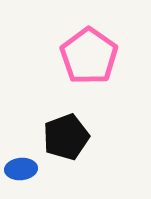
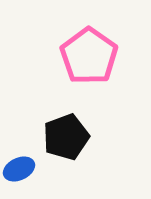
blue ellipse: moved 2 px left; rotated 20 degrees counterclockwise
